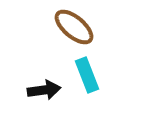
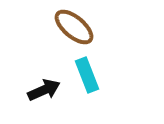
black arrow: rotated 16 degrees counterclockwise
